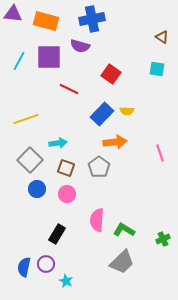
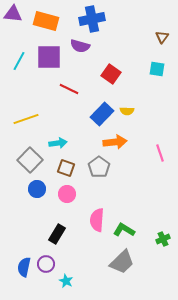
brown triangle: rotated 32 degrees clockwise
